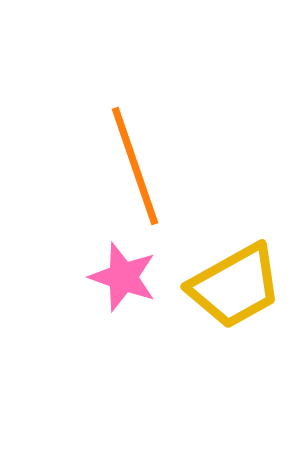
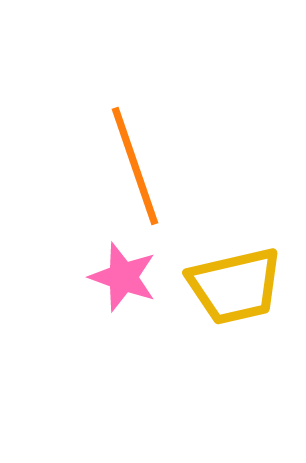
yellow trapezoid: rotated 16 degrees clockwise
